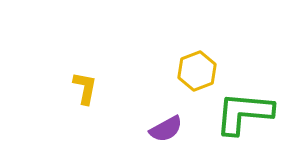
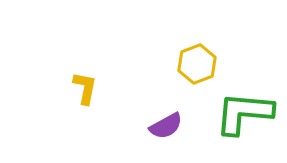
yellow hexagon: moved 7 px up
purple semicircle: moved 3 px up
